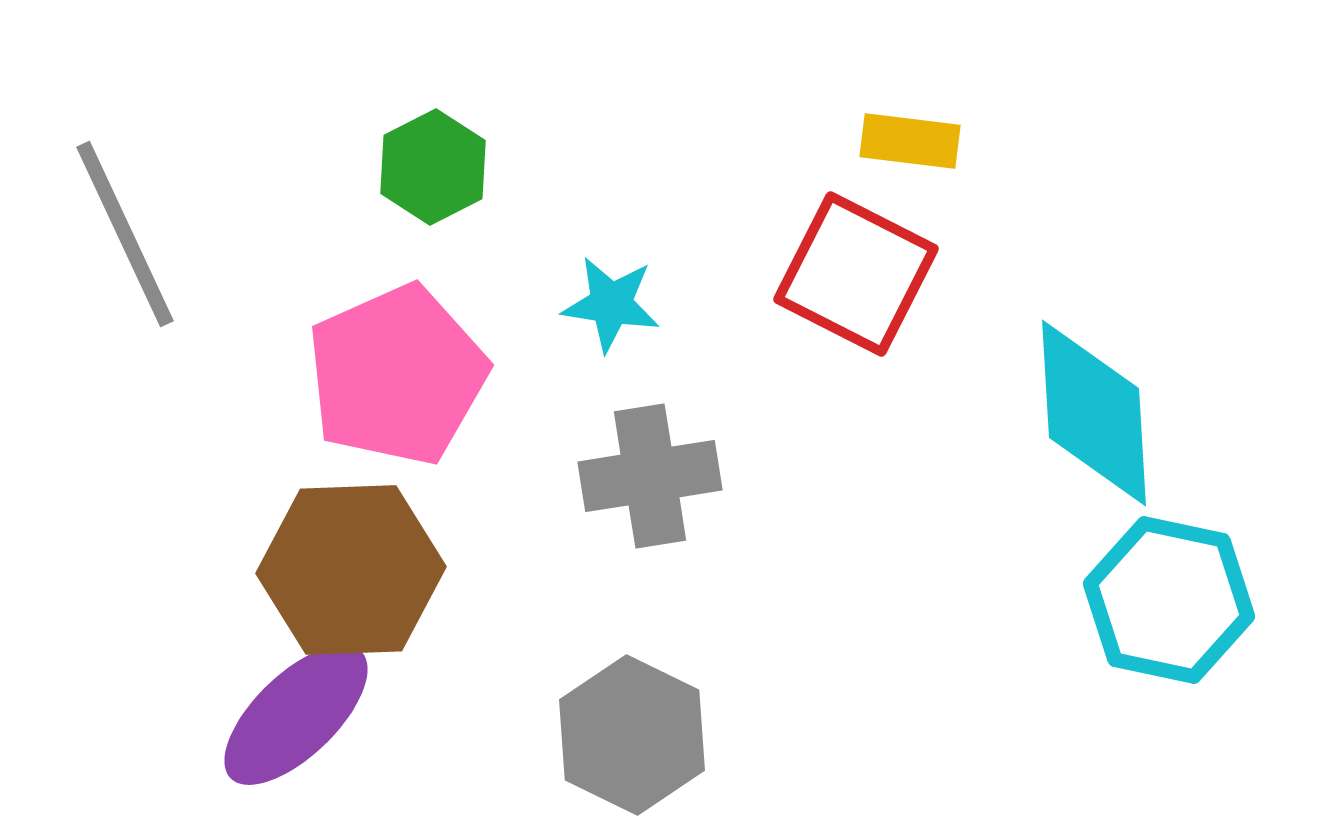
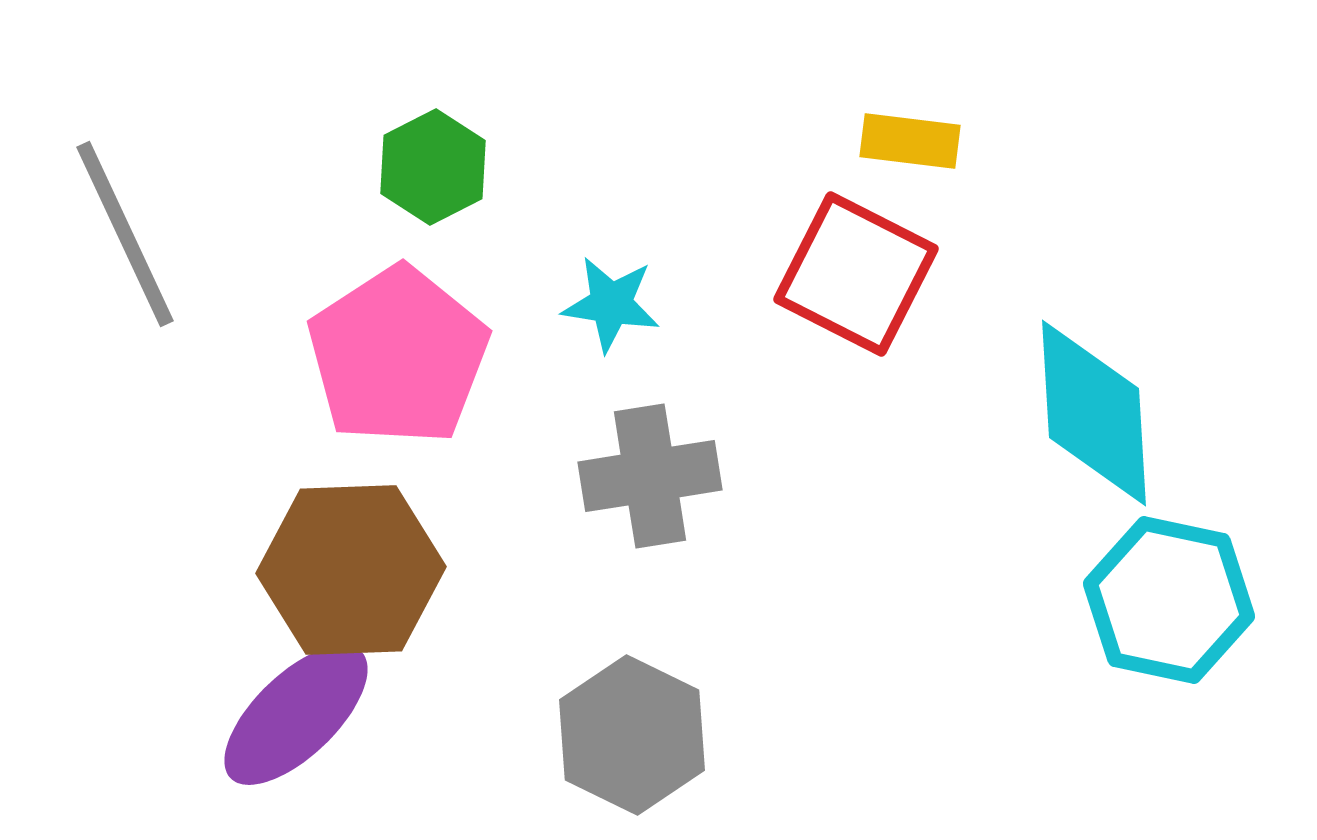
pink pentagon: moved 1 px right, 19 px up; rotated 9 degrees counterclockwise
